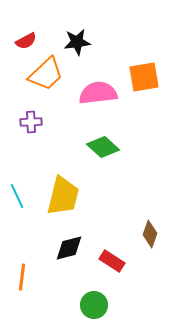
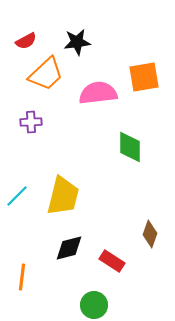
green diamond: moved 27 px right; rotated 48 degrees clockwise
cyan line: rotated 70 degrees clockwise
